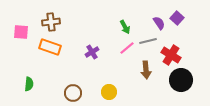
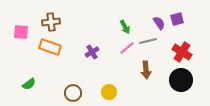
purple square: moved 1 px down; rotated 32 degrees clockwise
red cross: moved 11 px right, 3 px up
green semicircle: rotated 48 degrees clockwise
